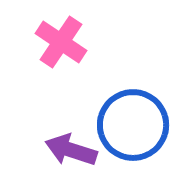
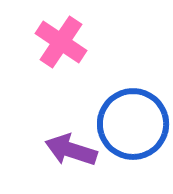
blue circle: moved 1 px up
